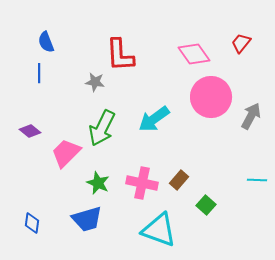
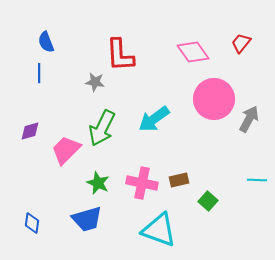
pink diamond: moved 1 px left, 2 px up
pink circle: moved 3 px right, 2 px down
gray arrow: moved 2 px left, 3 px down
purple diamond: rotated 55 degrees counterclockwise
pink trapezoid: moved 3 px up
brown rectangle: rotated 36 degrees clockwise
green square: moved 2 px right, 4 px up
